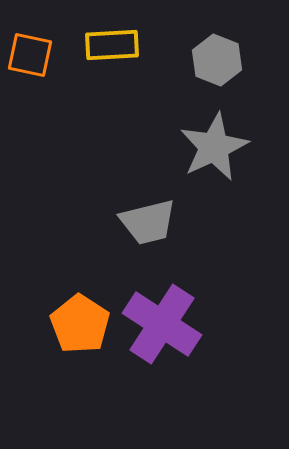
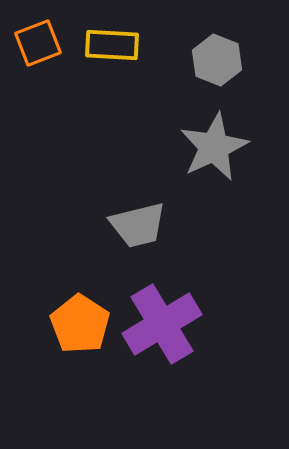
yellow rectangle: rotated 6 degrees clockwise
orange square: moved 8 px right, 12 px up; rotated 33 degrees counterclockwise
gray trapezoid: moved 10 px left, 3 px down
purple cross: rotated 26 degrees clockwise
